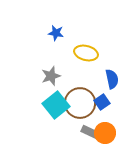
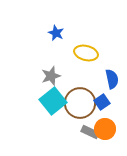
blue star: rotated 14 degrees clockwise
cyan square: moved 3 px left, 4 px up
orange circle: moved 4 px up
